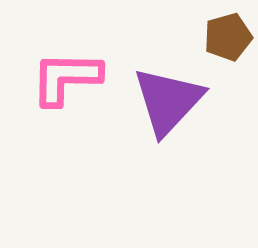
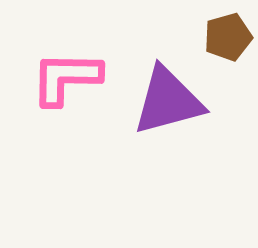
purple triangle: rotated 32 degrees clockwise
